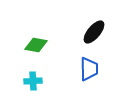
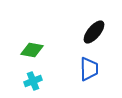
green diamond: moved 4 px left, 5 px down
cyan cross: rotated 18 degrees counterclockwise
